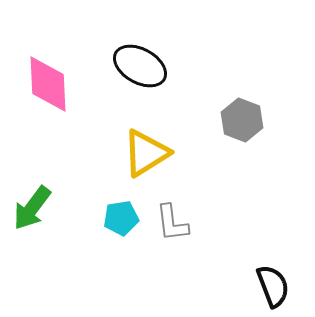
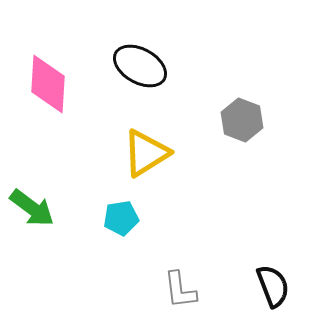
pink diamond: rotated 6 degrees clockwise
green arrow: rotated 90 degrees counterclockwise
gray L-shape: moved 8 px right, 67 px down
